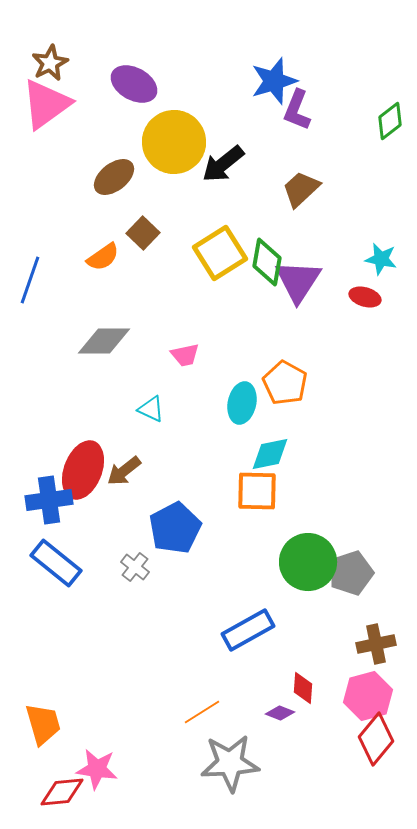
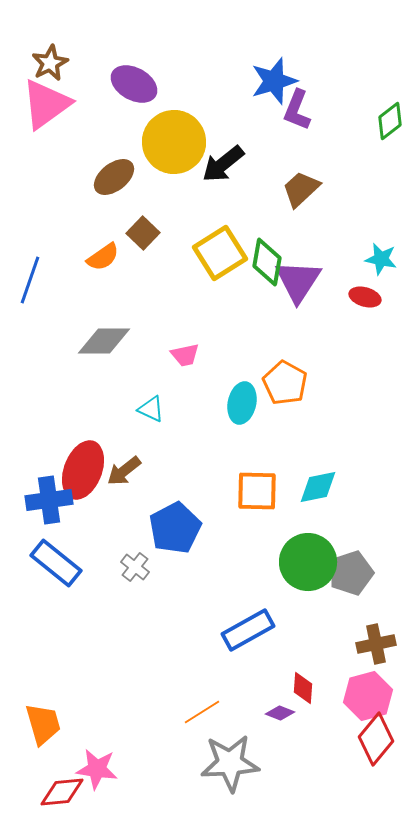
cyan diamond at (270, 454): moved 48 px right, 33 px down
